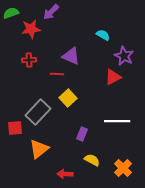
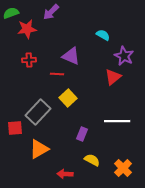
red star: moved 4 px left
red triangle: rotated 12 degrees counterclockwise
orange triangle: rotated 10 degrees clockwise
